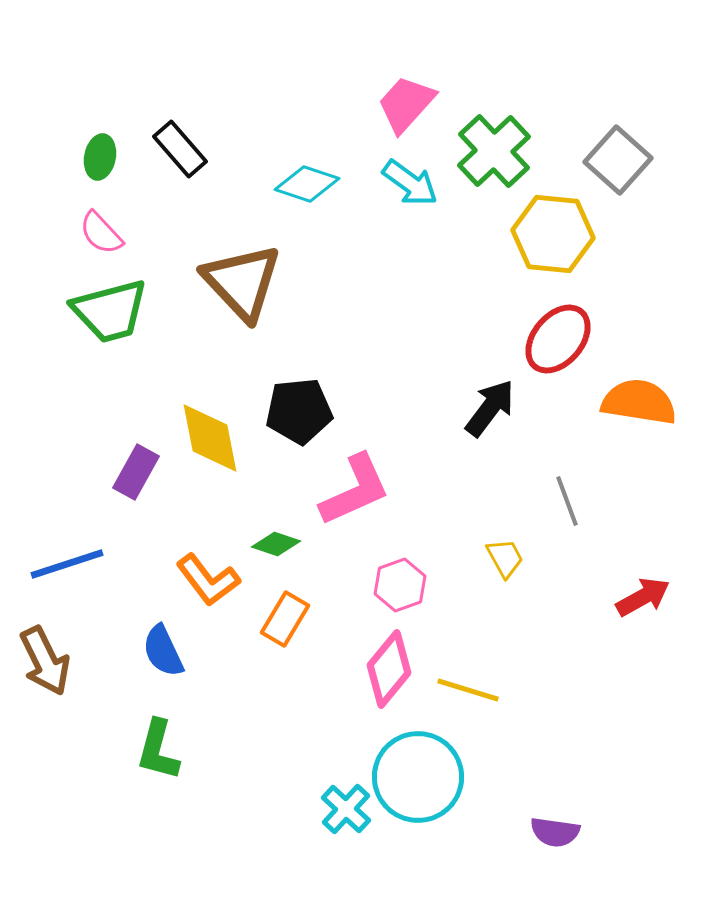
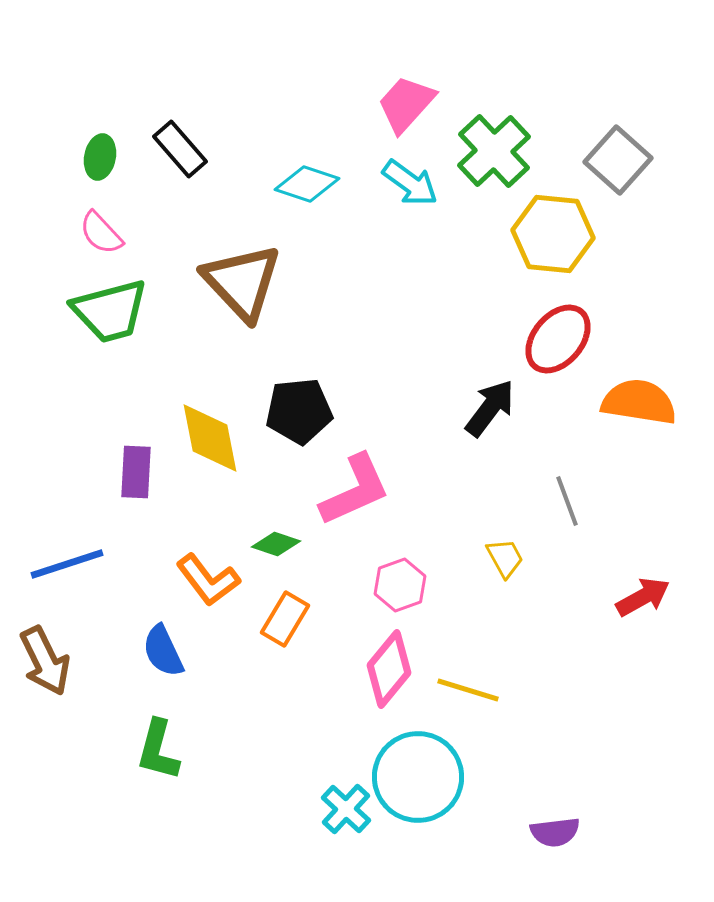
purple rectangle: rotated 26 degrees counterclockwise
purple semicircle: rotated 15 degrees counterclockwise
